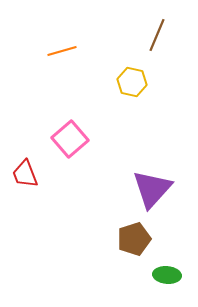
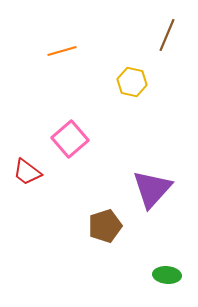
brown line: moved 10 px right
red trapezoid: moved 2 px right, 2 px up; rotated 32 degrees counterclockwise
brown pentagon: moved 29 px left, 13 px up
